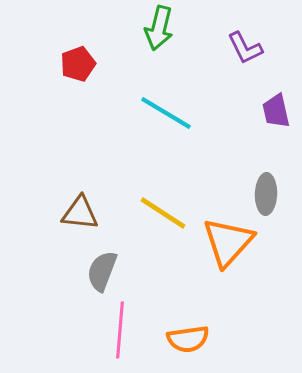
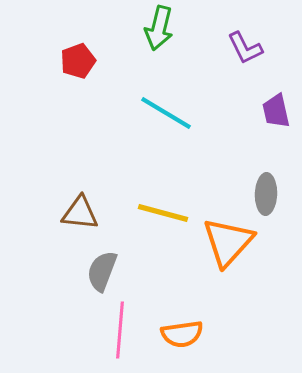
red pentagon: moved 3 px up
yellow line: rotated 18 degrees counterclockwise
orange semicircle: moved 6 px left, 5 px up
